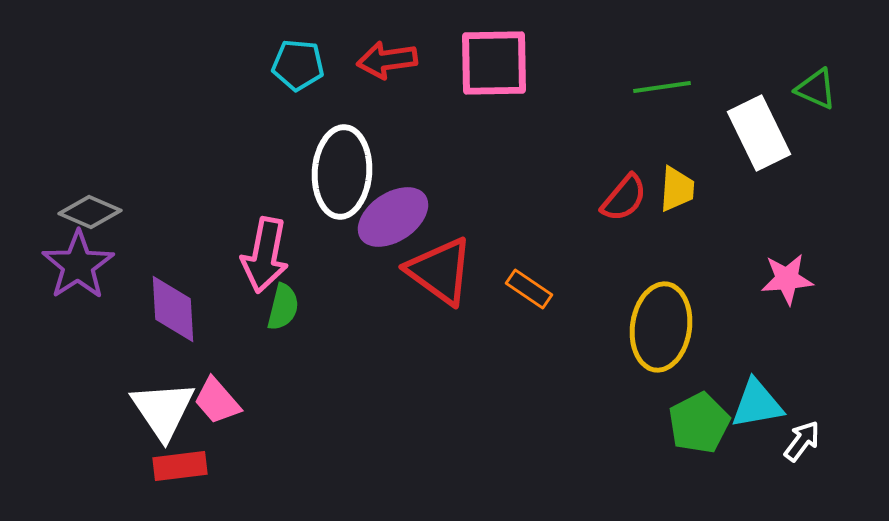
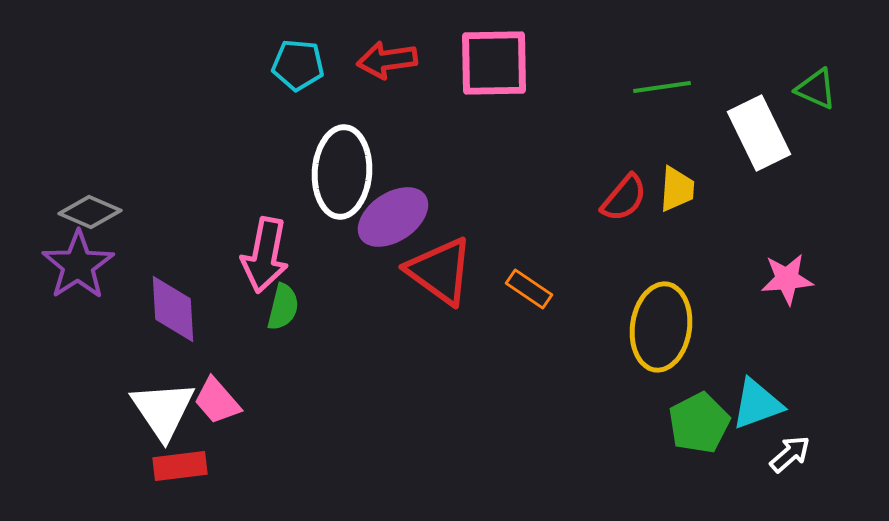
cyan triangle: rotated 10 degrees counterclockwise
white arrow: moved 12 px left, 13 px down; rotated 12 degrees clockwise
